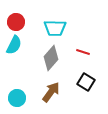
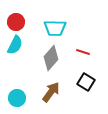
cyan semicircle: moved 1 px right
